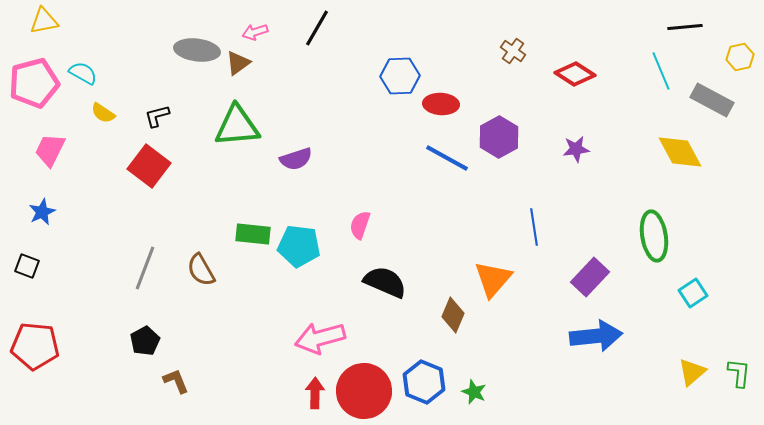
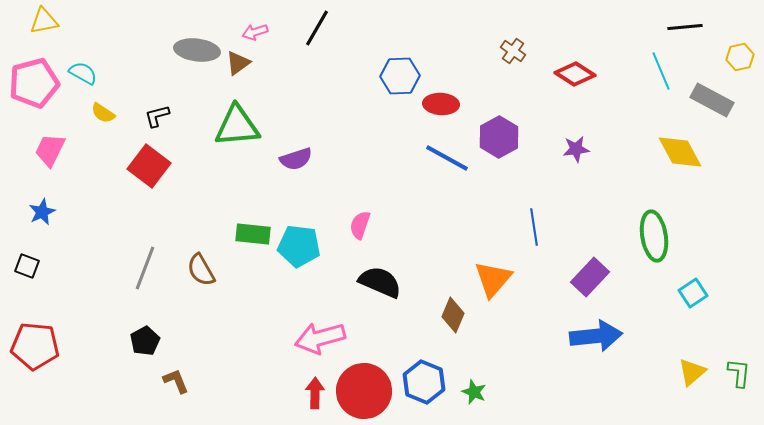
black semicircle at (385, 282): moved 5 px left
